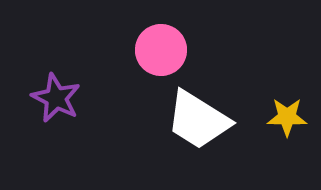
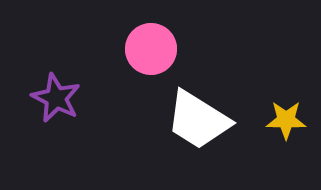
pink circle: moved 10 px left, 1 px up
yellow star: moved 1 px left, 3 px down
